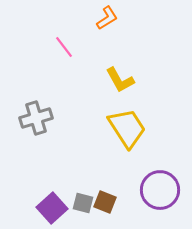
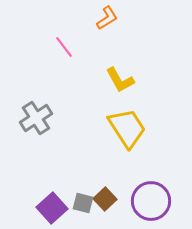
gray cross: rotated 16 degrees counterclockwise
purple circle: moved 9 px left, 11 px down
brown square: moved 3 px up; rotated 25 degrees clockwise
